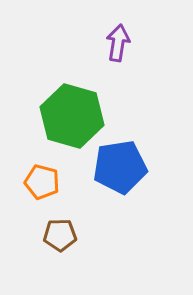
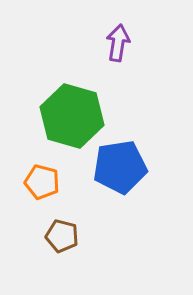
brown pentagon: moved 2 px right, 1 px down; rotated 16 degrees clockwise
